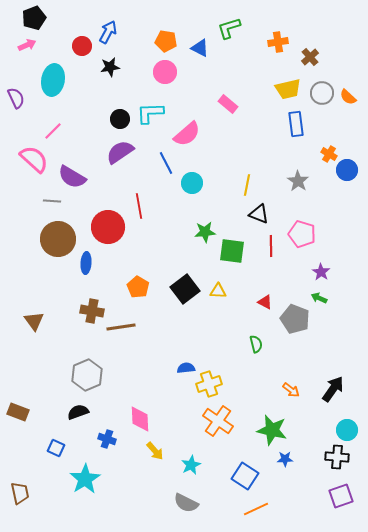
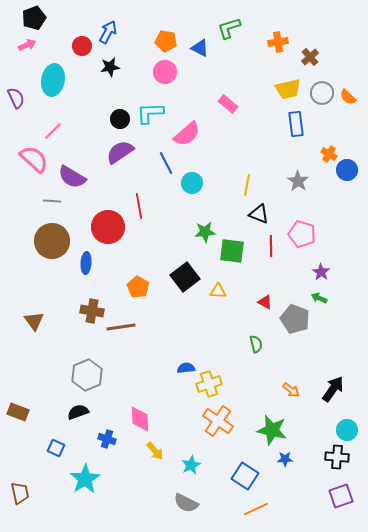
brown circle at (58, 239): moved 6 px left, 2 px down
black square at (185, 289): moved 12 px up
